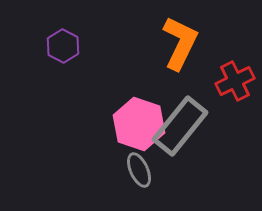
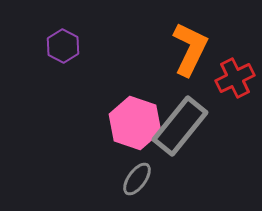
orange L-shape: moved 10 px right, 6 px down
red cross: moved 3 px up
pink hexagon: moved 4 px left, 1 px up
gray ellipse: moved 2 px left, 9 px down; rotated 60 degrees clockwise
